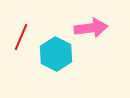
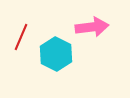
pink arrow: moved 1 px right, 1 px up
